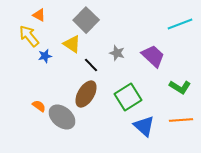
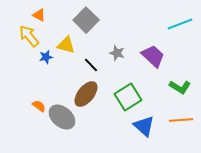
yellow triangle: moved 6 px left, 1 px down; rotated 18 degrees counterclockwise
blue star: moved 1 px right, 1 px down
brown ellipse: rotated 8 degrees clockwise
